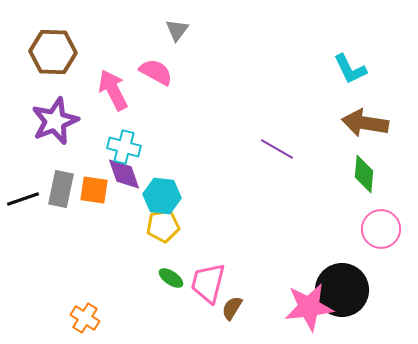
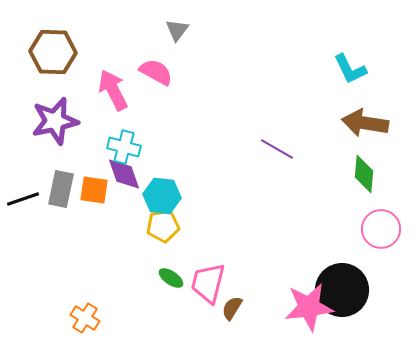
purple star: rotated 9 degrees clockwise
